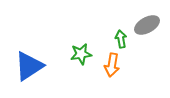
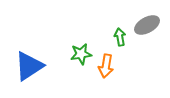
green arrow: moved 1 px left, 2 px up
orange arrow: moved 6 px left, 1 px down
